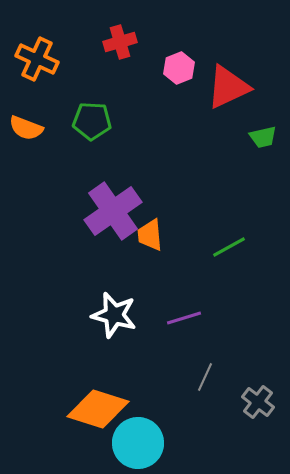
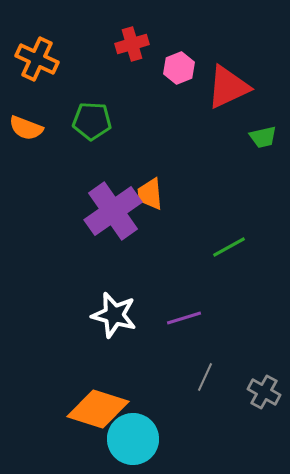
red cross: moved 12 px right, 2 px down
orange trapezoid: moved 41 px up
gray cross: moved 6 px right, 10 px up; rotated 8 degrees counterclockwise
cyan circle: moved 5 px left, 4 px up
